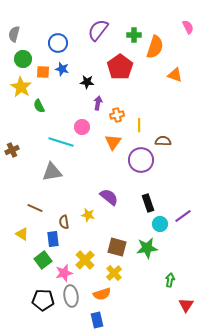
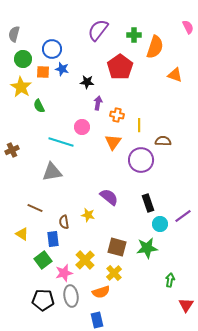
blue circle at (58, 43): moved 6 px left, 6 px down
orange cross at (117, 115): rotated 24 degrees clockwise
orange semicircle at (102, 294): moved 1 px left, 2 px up
